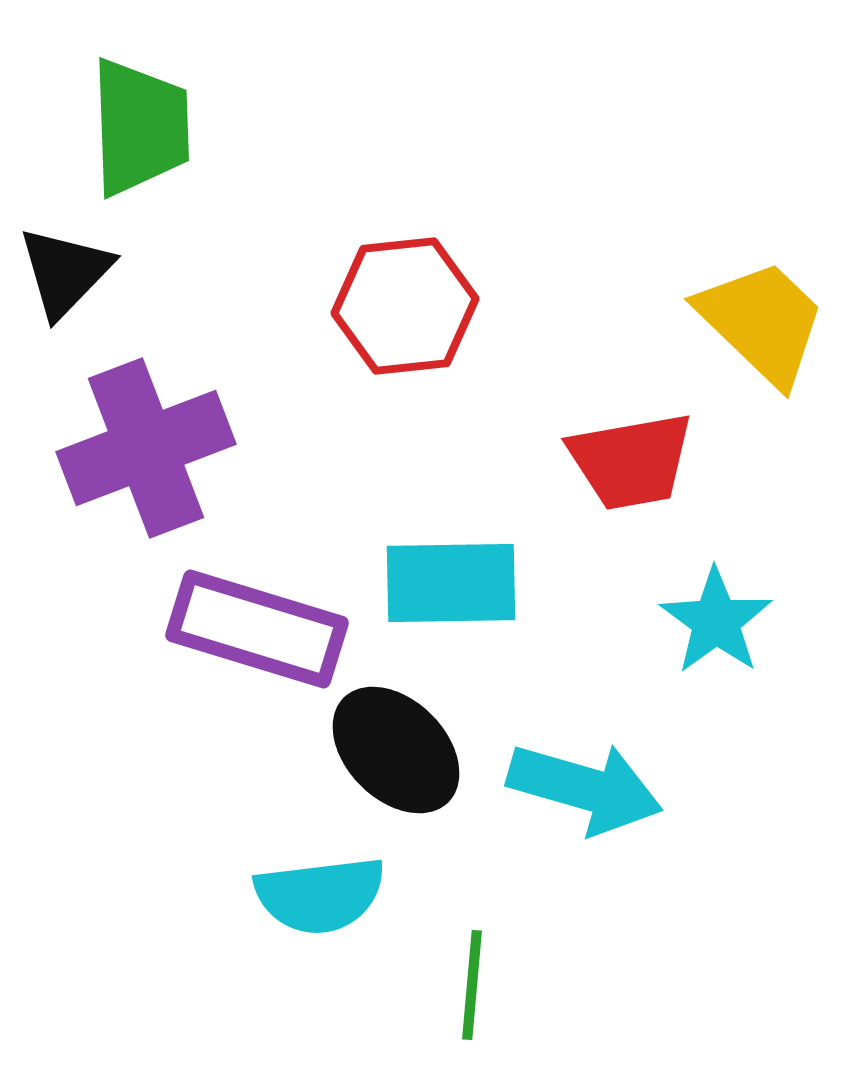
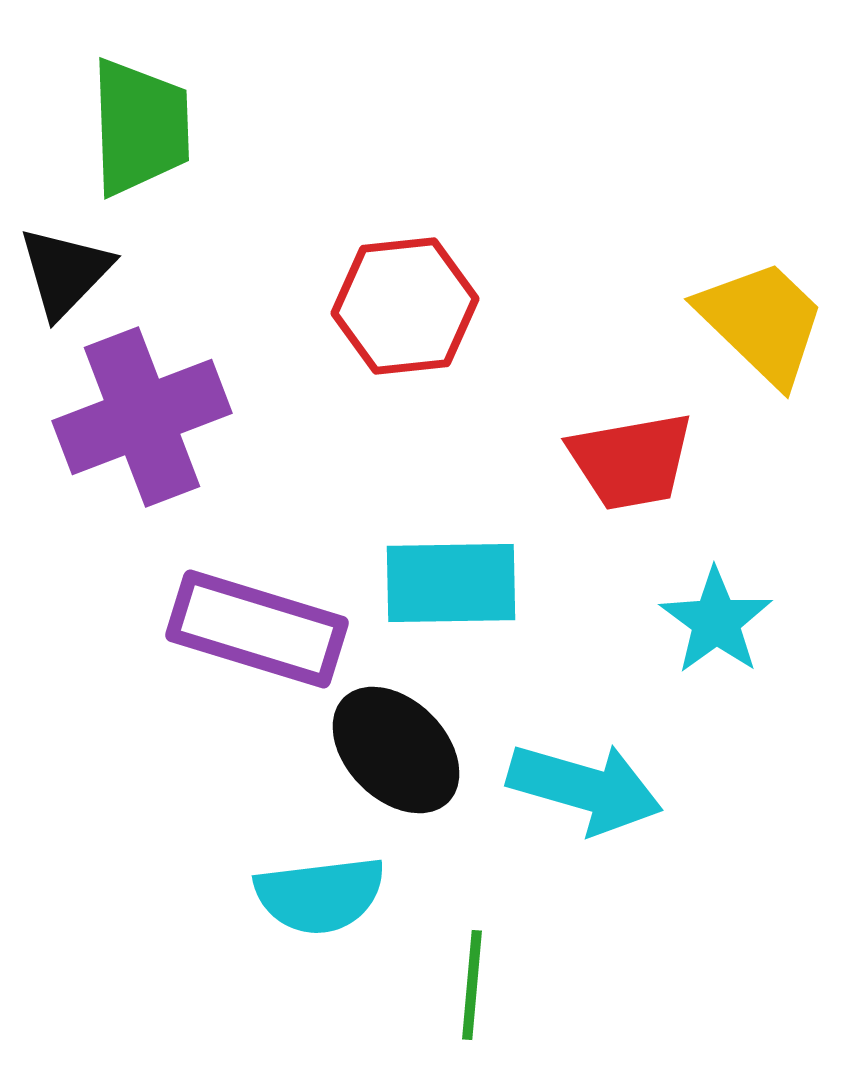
purple cross: moved 4 px left, 31 px up
